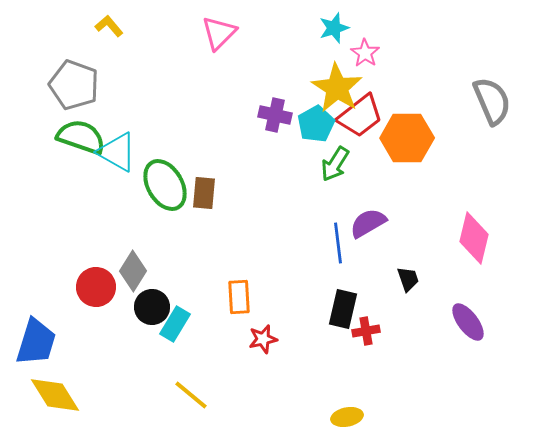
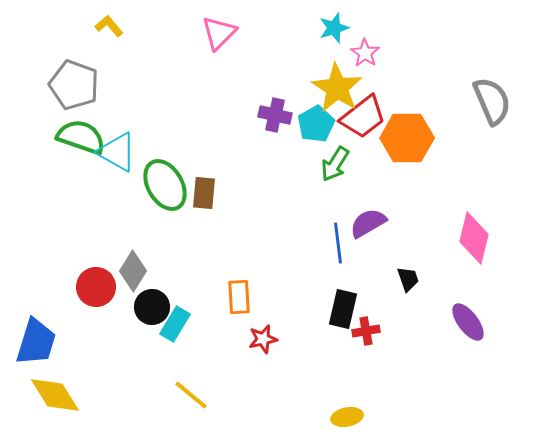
red trapezoid: moved 3 px right, 1 px down
